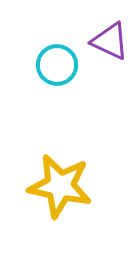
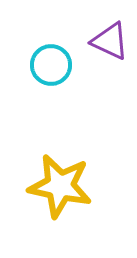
cyan circle: moved 6 px left
